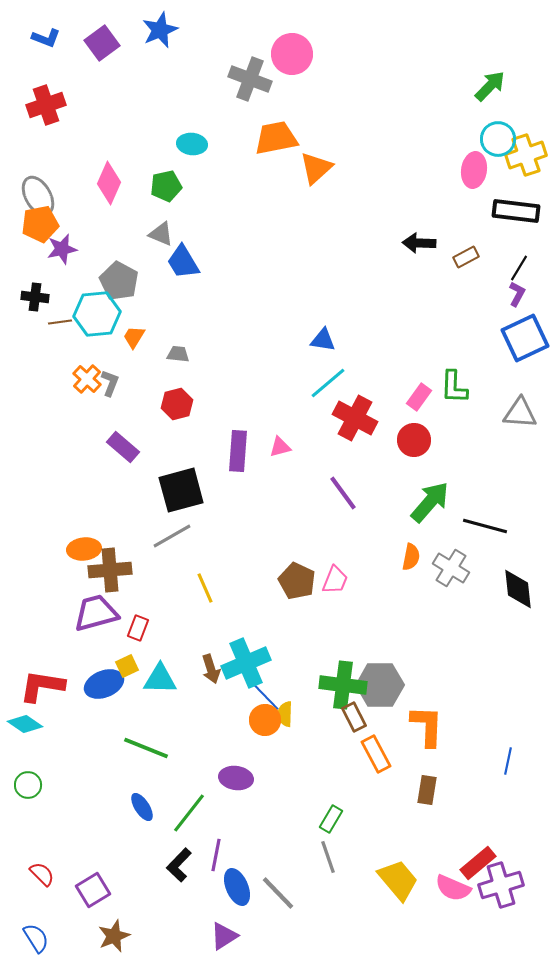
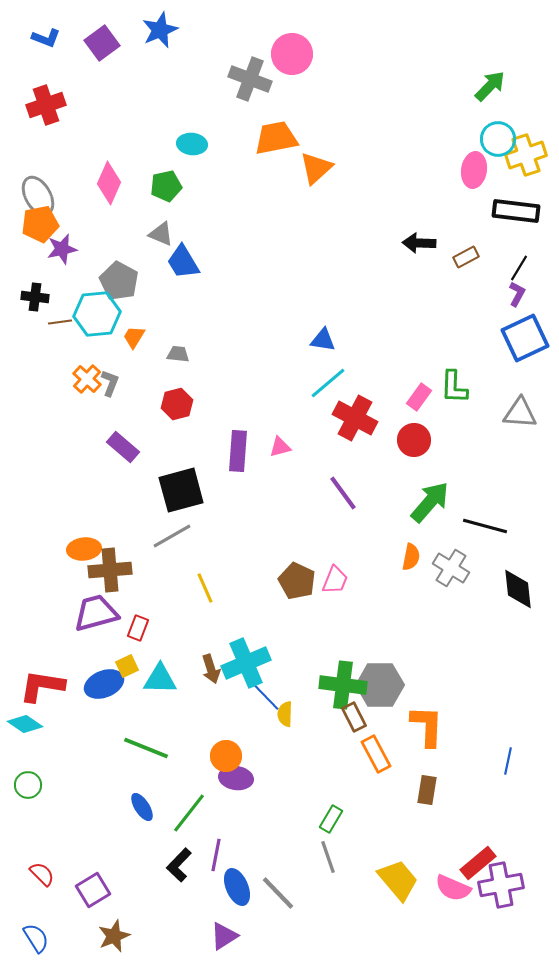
orange circle at (265, 720): moved 39 px left, 36 px down
purple cross at (501, 885): rotated 6 degrees clockwise
